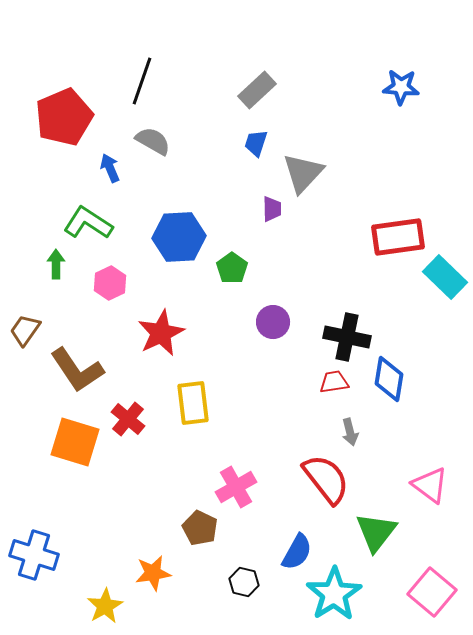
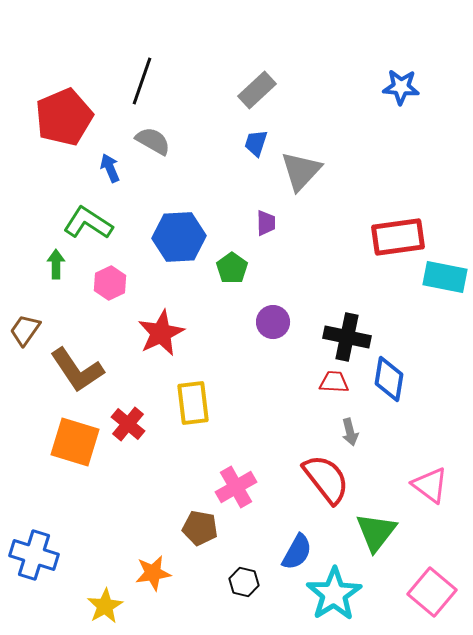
gray triangle: moved 2 px left, 2 px up
purple trapezoid: moved 6 px left, 14 px down
cyan rectangle: rotated 33 degrees counterclockwise
red trapezoid: rotated 12 degrees clockwise
red cross: moved 5 px down
brown pentagon: rotated 16 degrees counterclockwise
